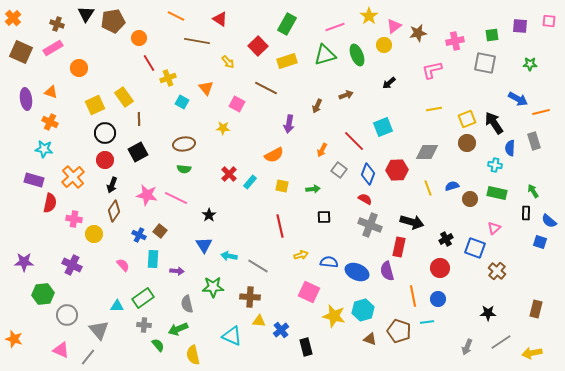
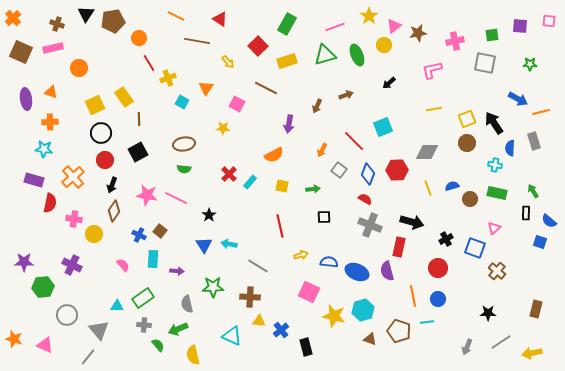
pink rectangle at (53, 48): rotated 18 degrees clockwise
orange triangle at (206, 88): rotated 14 degrees clockwise
orange cross at (50, 122): rotated 28 degrees counterclockwise
black circle at (105, 133): moved 4 px left
cyan arrow at (229, 256): moved 12 px up
red circle at (440, 268): moved 2 px left
green hexagon at (43, 294): moved 7 px up
pink triangle at (61, 350): moved 16 px left, 5 px up
